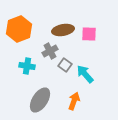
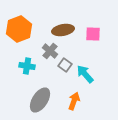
pink square: moved 4 px right
gray cross: rotated 21 degrees counterclockwise
